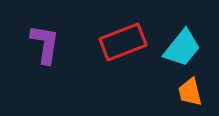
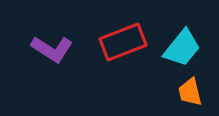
purple L-shape: moved 7 px right, 5 px down; rotated 114 degrees clockwise
